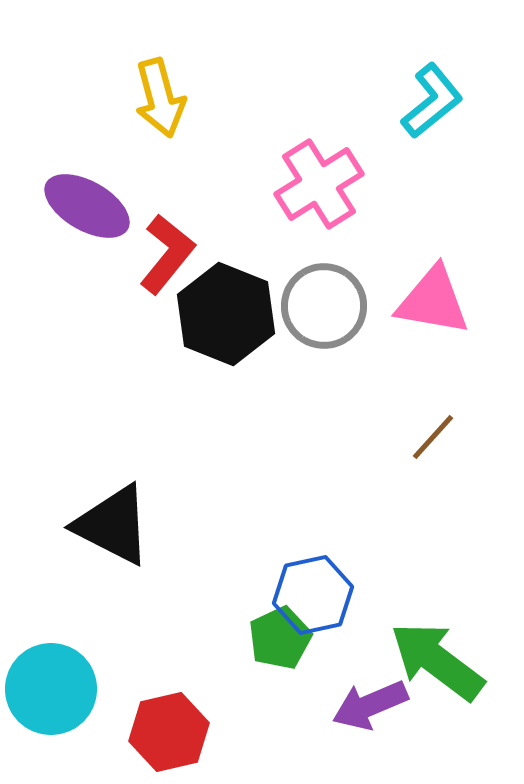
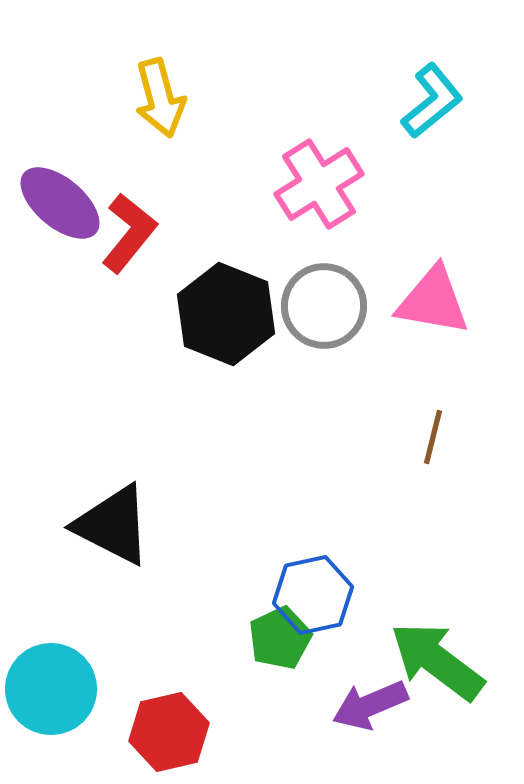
purple ellipse: moved 27 px left, 3 px up; rotated 10 degrees clockwise
red L-shape: moved 38 px left, 21 px up
brown line: rotated 28 degrees counterclockwise
